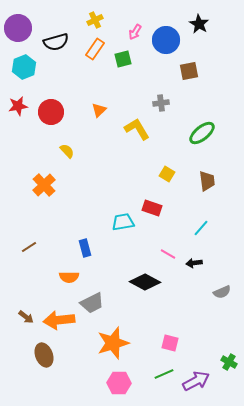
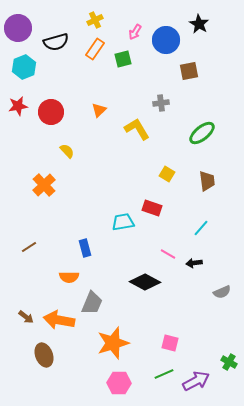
gray trapezoid: rotated 40 degrees counterclockwise
orange arrow: rotated 16 degrees clockwise
